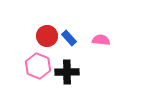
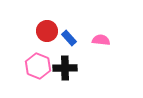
red circle: moved 5 px up
black cross: moved 2 px left, 4 px up
